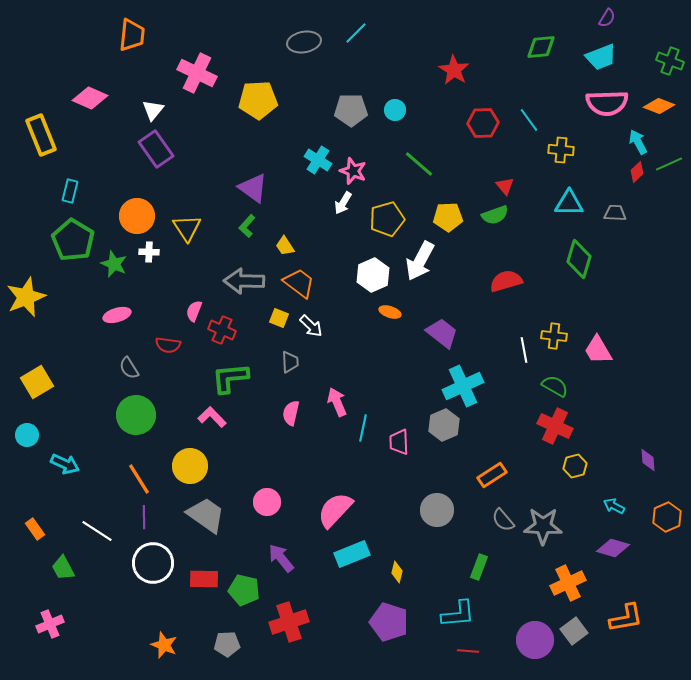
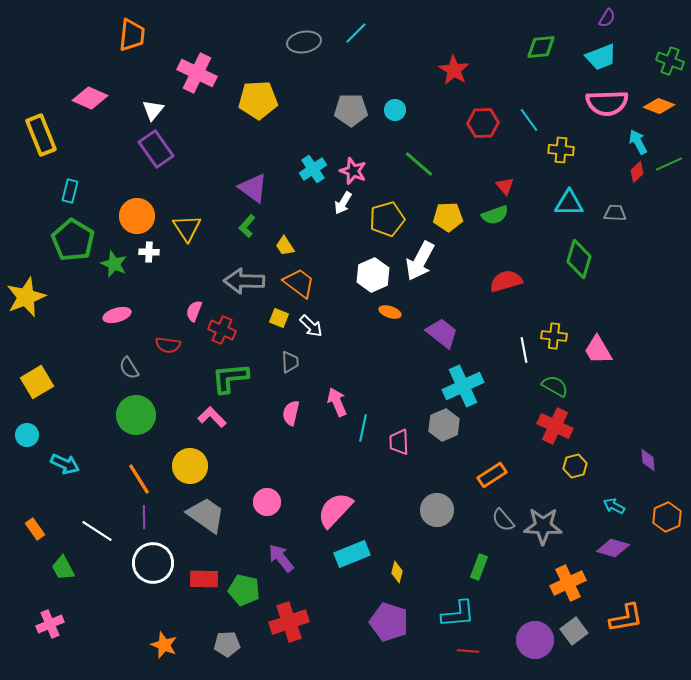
cyan cross at (318, 160): moved 5 px left, 9 px down; rotated 24 degrees clockwise
